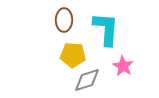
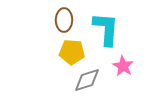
yellow pentagon: moved 1 px left, 3 px up
